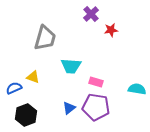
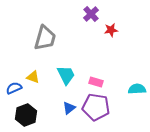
cyan trapezoid: moved 5 px left, 9 px down; rotated 120 degrees counterclockwise
cyan semicircle: rotated 12 degrees counterclockwise
